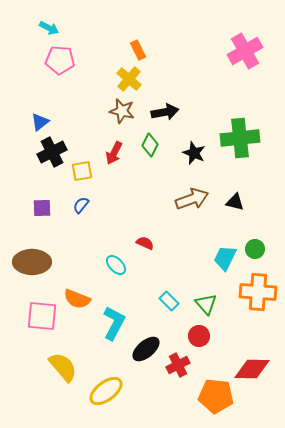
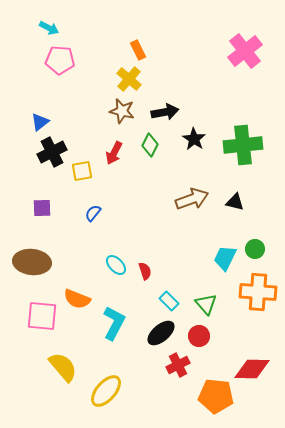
pink cross: rotated 8 degrees counterclockwise
green cross: moved 3 px right, 7 px down
black star: moved 14 px up; rotated 10 degrees clockwise
blue semicircle: moved 12 px right, 8 px down
red semicircle: moved 28 px down; rotated 48 degrees clockwise
brown ellipse: rotated 6 degrees clockwise
black ellipse: moved 15 px right, 16 px up
yellow ellipse: rotated 12 degrees counterclockwise
